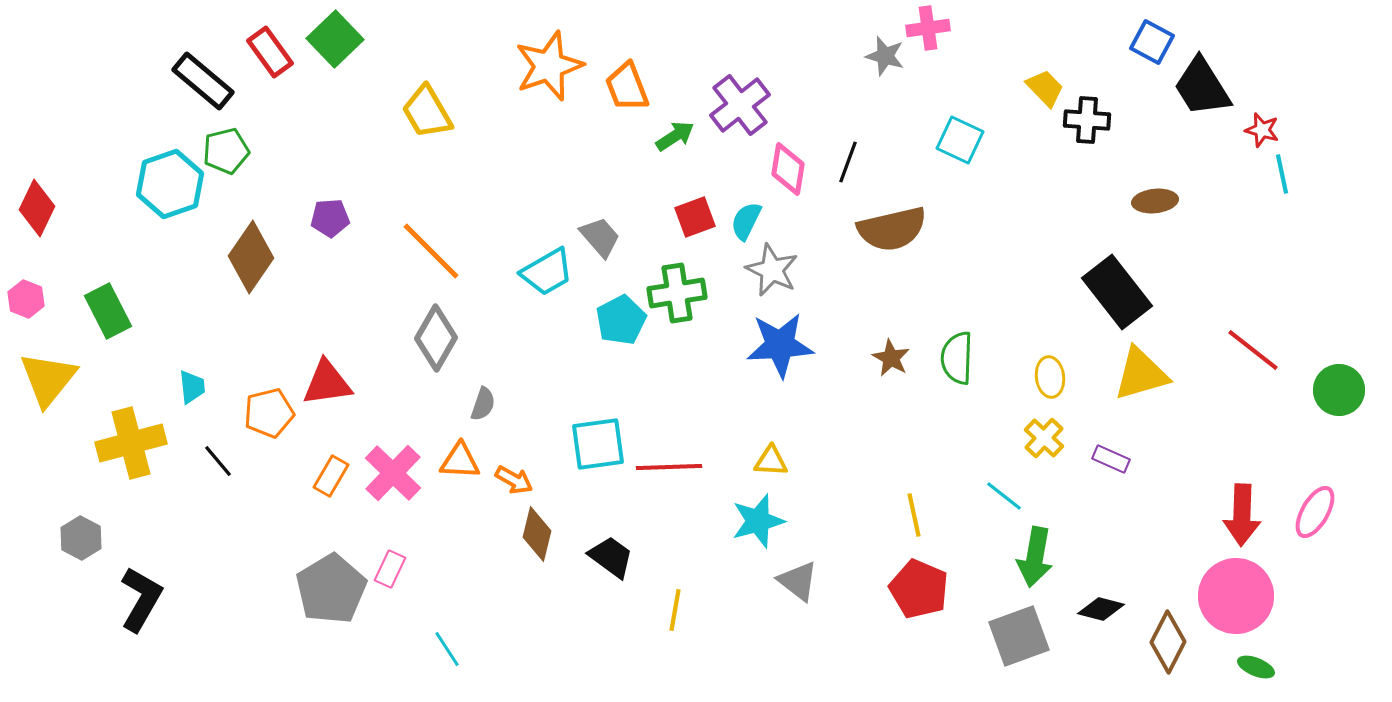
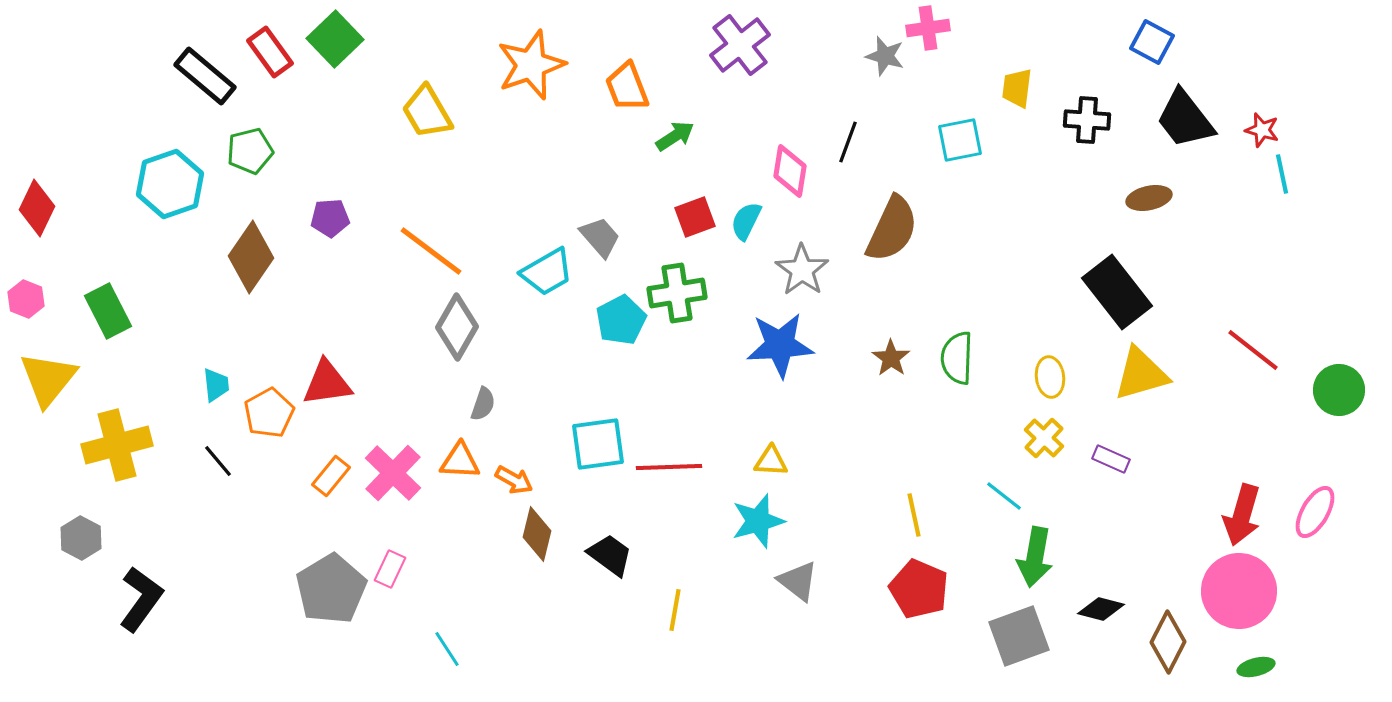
orange star at (549, 66): moved 18 px left, 1 px up
black rectangle at (203, 81): moved 2 px right, 5 px up
black trapezoid at (1202, 87): moved 17 px left, 32 px down; rotated 6 degrees counterclockwise
yellow trapezoid at (1045, 88): moved 28 px left; rotated 129 degrees counterclockwise
purple cross at (740, 105): moved 60 px up
cyan square at (960, 140): rotated 36 degrees counterclockwise
green pentagon at (226, 151): moved 24 px right
black line at (848, 162): moved 20 px up
pink diamond at (788, 169): moved 2 px right, 2 px down
brown ellipse at (1155, 201): moved 6 px left, 3 px up; rotated 6 degrees counterclockwise
brown semicircle at (892, 229): rotated 52 degrees counterclockwise
orange line at (431, 251): rotated 8 degrees counterclockwise
gray star at (772, 270): moved 30 px right; rotated 10 degrees clockwise
gray diamond at (436, 338): moved 21 px right, 11 px up
brown star at (891, 358): rotated 6 degrees clockwise
cyan trapezoid at (192, 387): moved 24 px right, 2 px up
orange pentagon at (269, 413): rotated 15 degrees counterclockwise
yellow cross at (131, 443): moved 14 px left, 2 px down
orange rectangle at (331, 476): rotated 9 degrees clockwise
red arrow at (1242, 515): rotated 14 degrees clockwise
black trapezoid at (611, 557): moved 1 px left, 2 px up
pink circle at (1236, 596): moved 3 px right, 5 px up
black L-shape at (141, 599): rotated 6 degrees clockwise
green ellipse at (1256, 667): rotated 36 degrees counterclockwise
